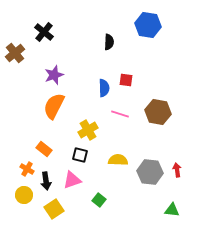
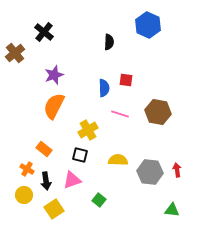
blue hexagon: rotated 15 degrees clockwise
